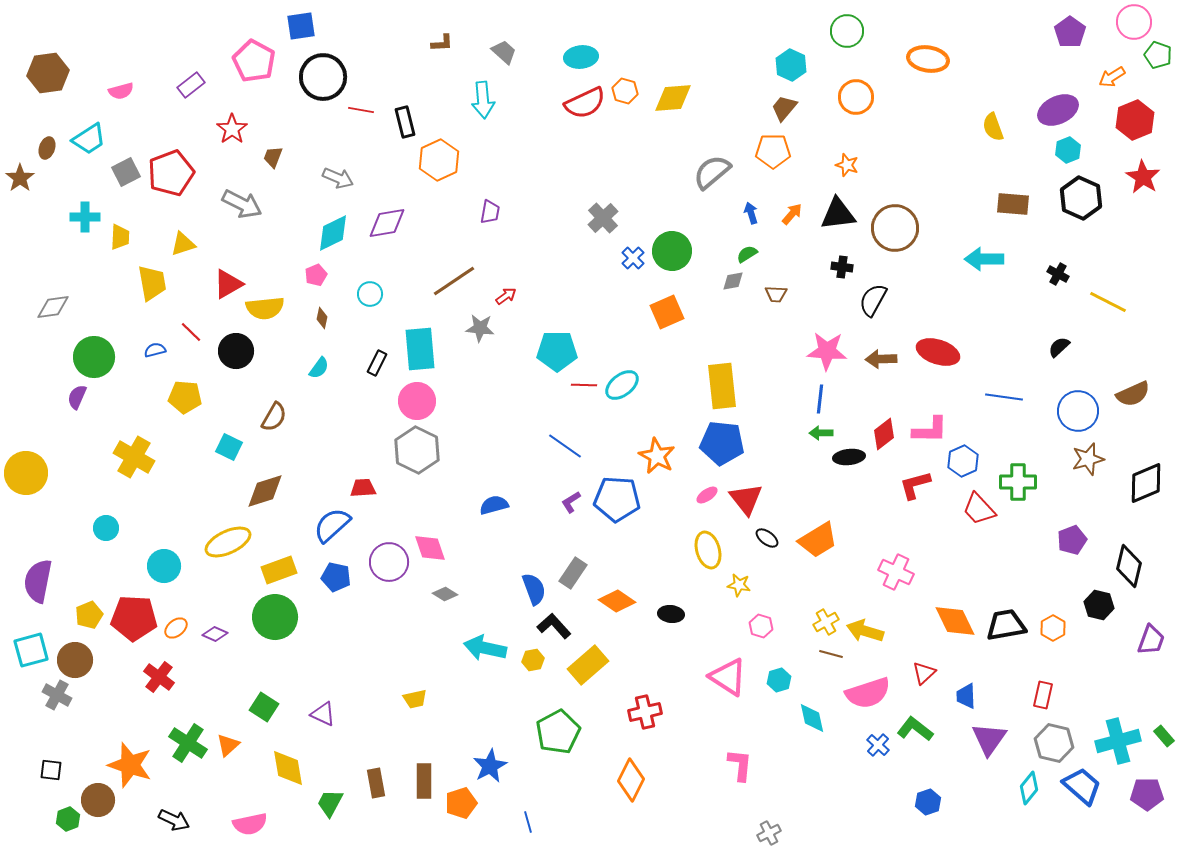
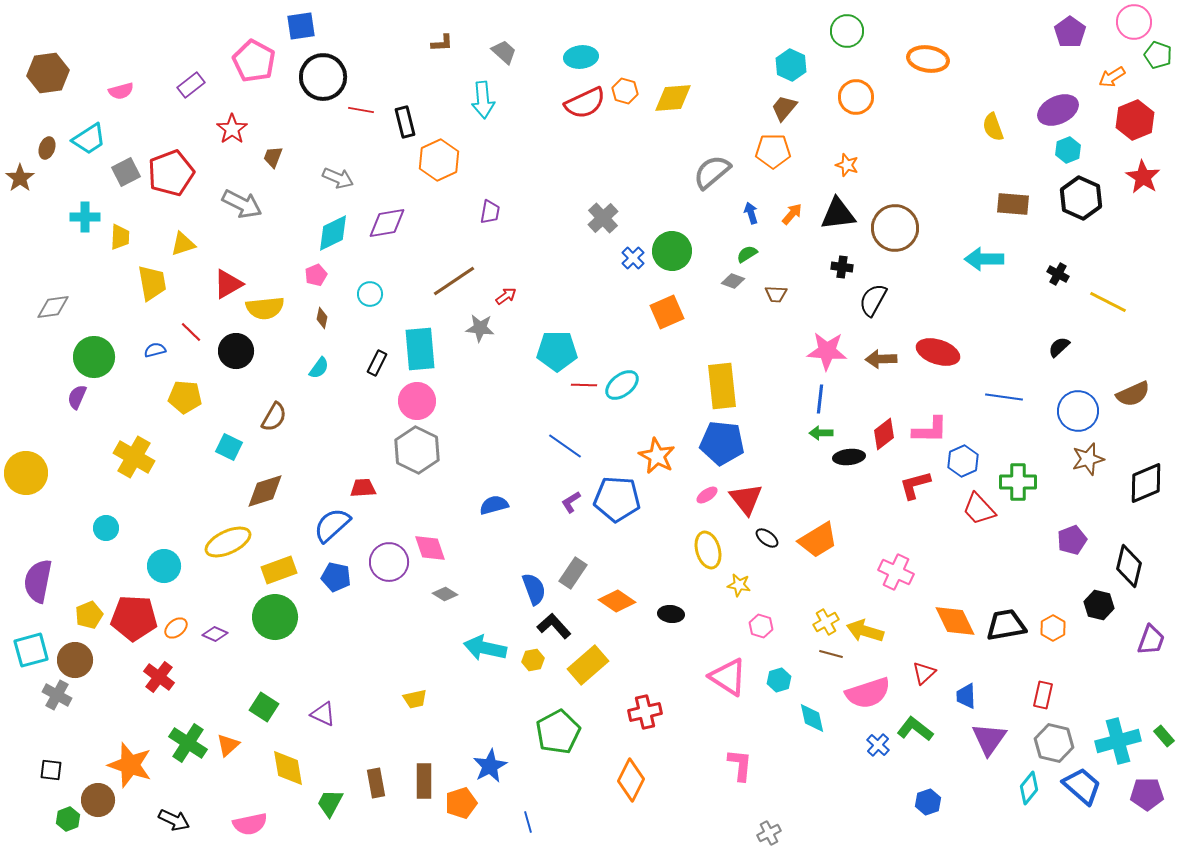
gray diamond at (733, 281): rotated 30 degrees clockwise
